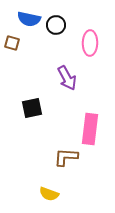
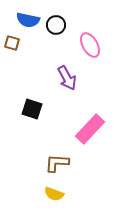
blue semicircle: moved 1 px left, 1 px down
pink ellipse: moved 2 px down; rotated 30 degrees counterclockwise
black square: moved 1 px down; rotated 30 degrees clockwise
pink rectangle: rotated 36 degrees clockwise
brown L-shape: moved 9 px left, 6 px down
yellow semicircle: moved 5 px right
